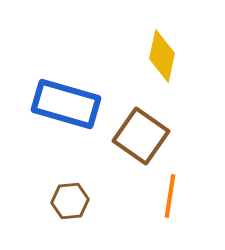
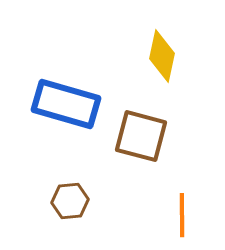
brown square: rotated 20 degrees counterclockwise
orange line: moved 12 px right, 19 px down; rotated 9 degrees counterclockwise
